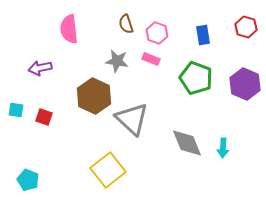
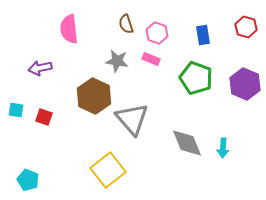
gray triangle: rotated 6 degrees clockwise
